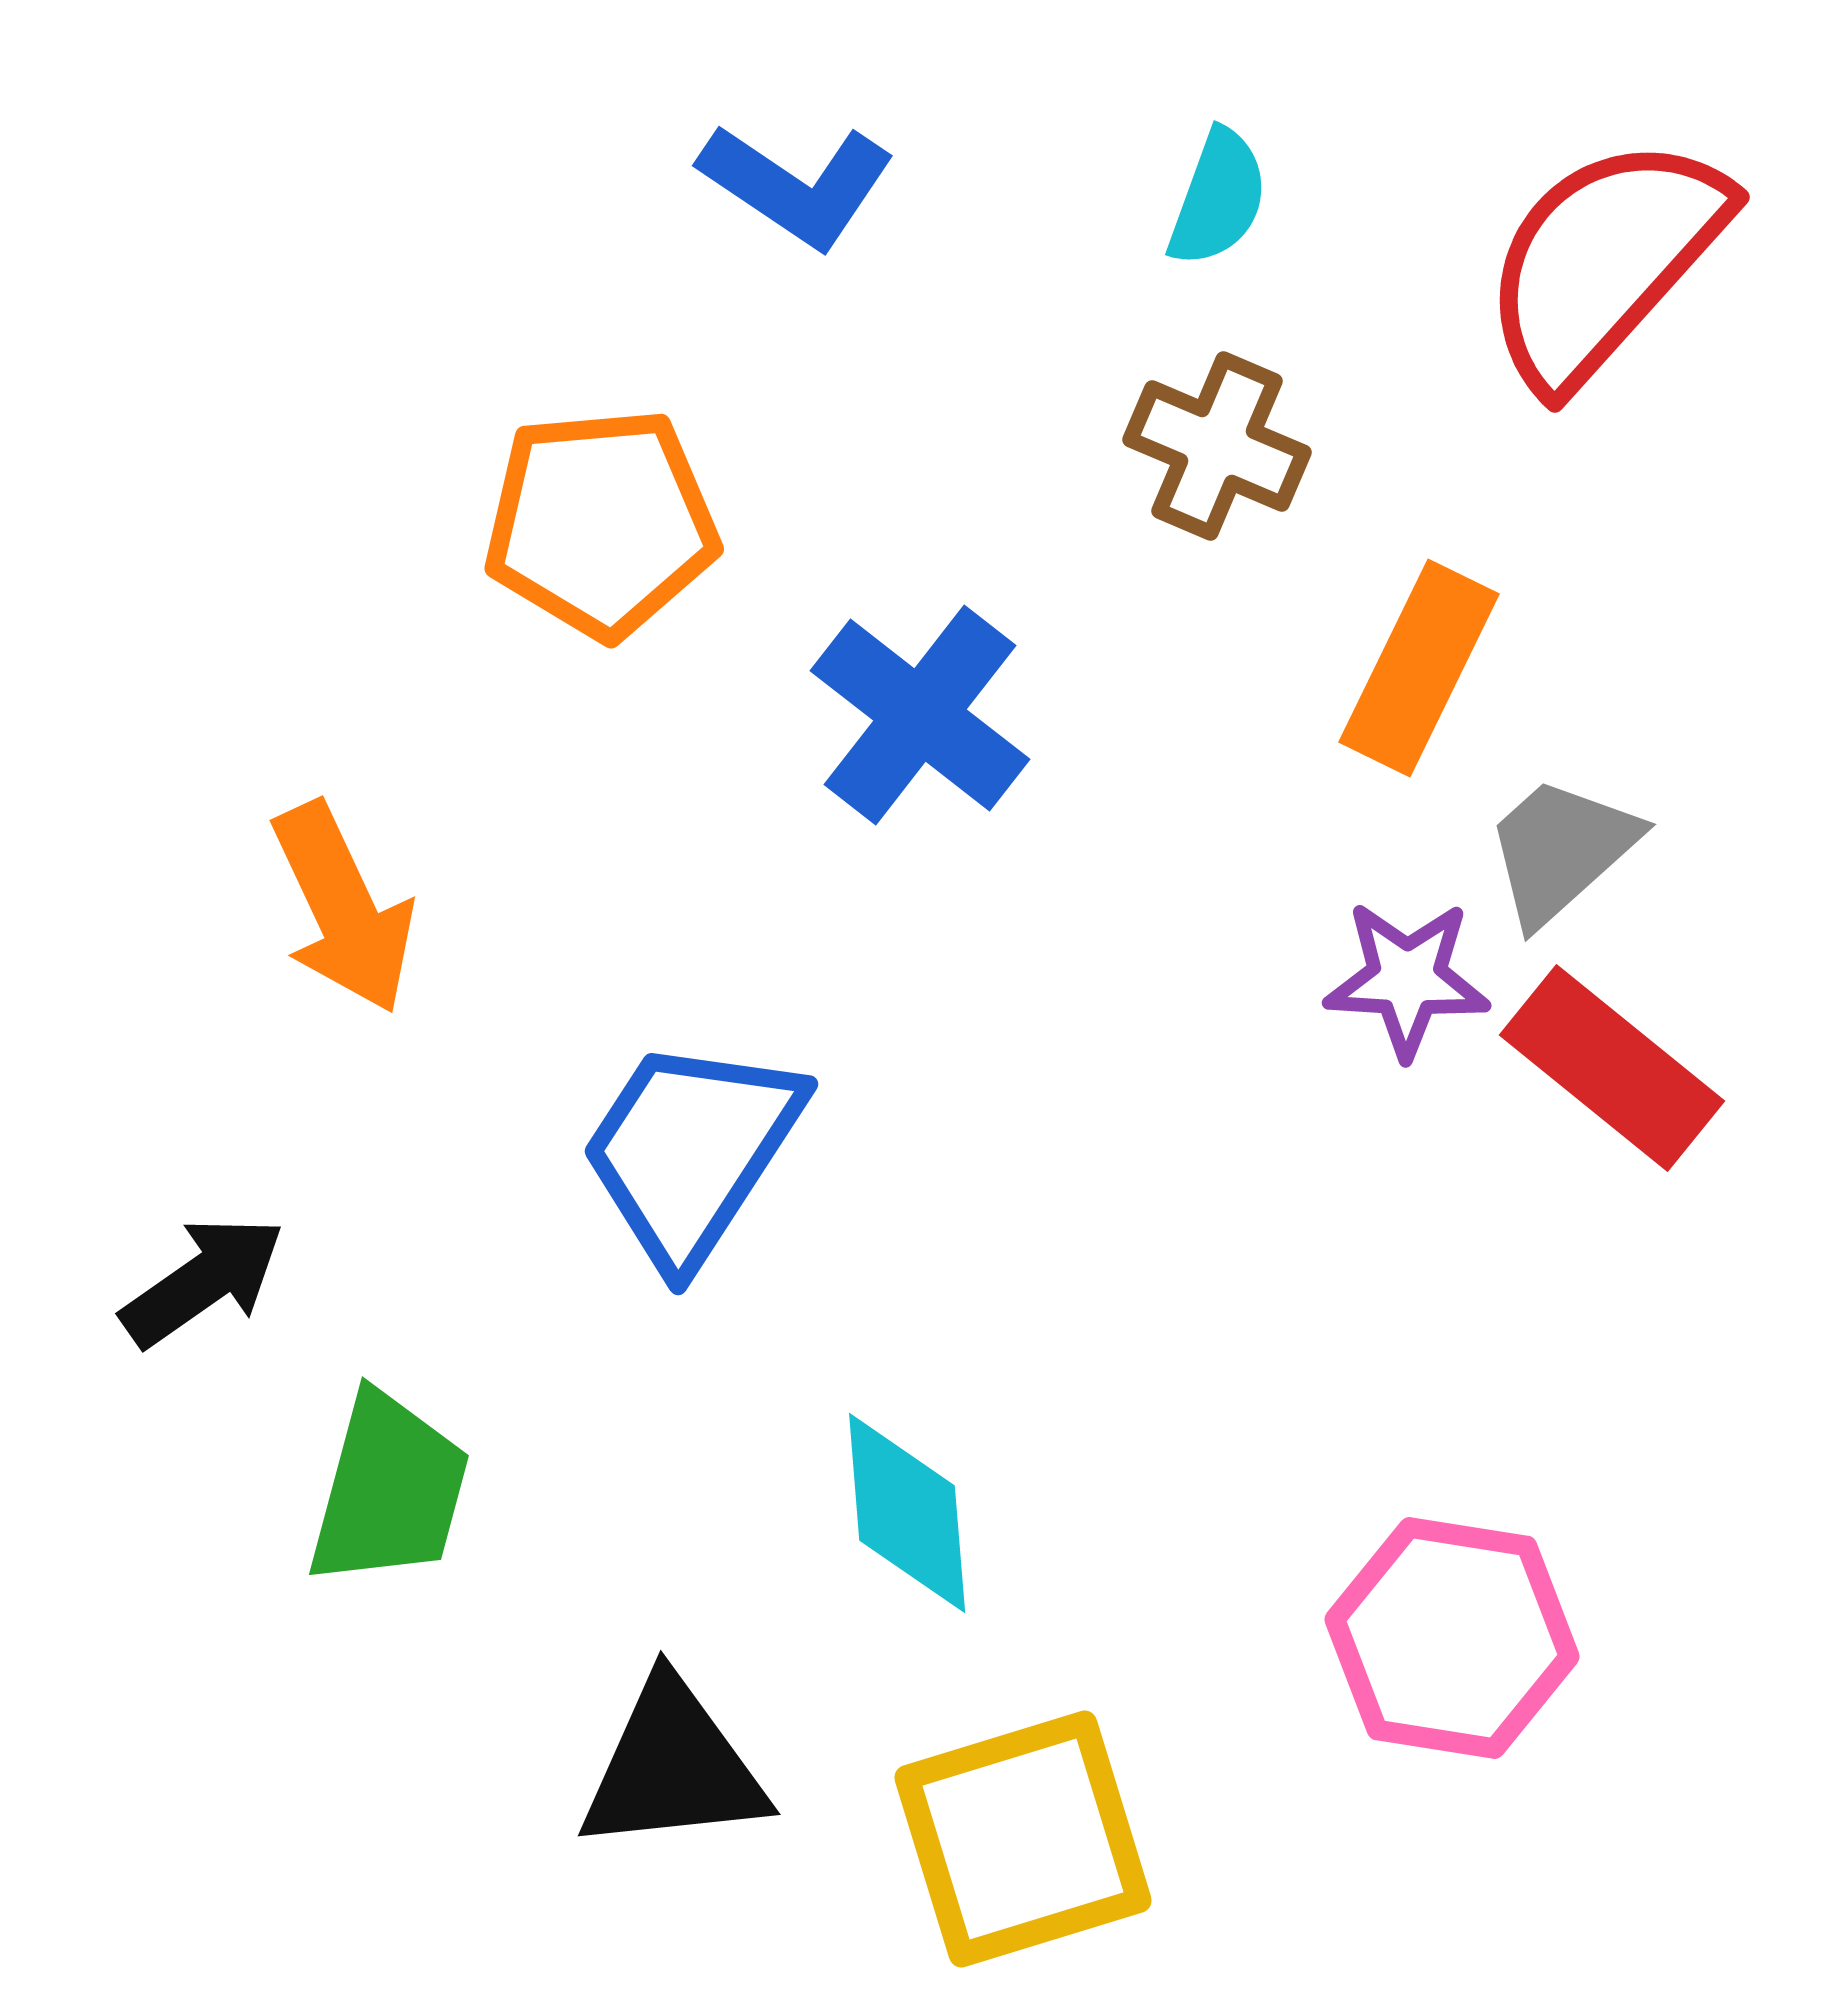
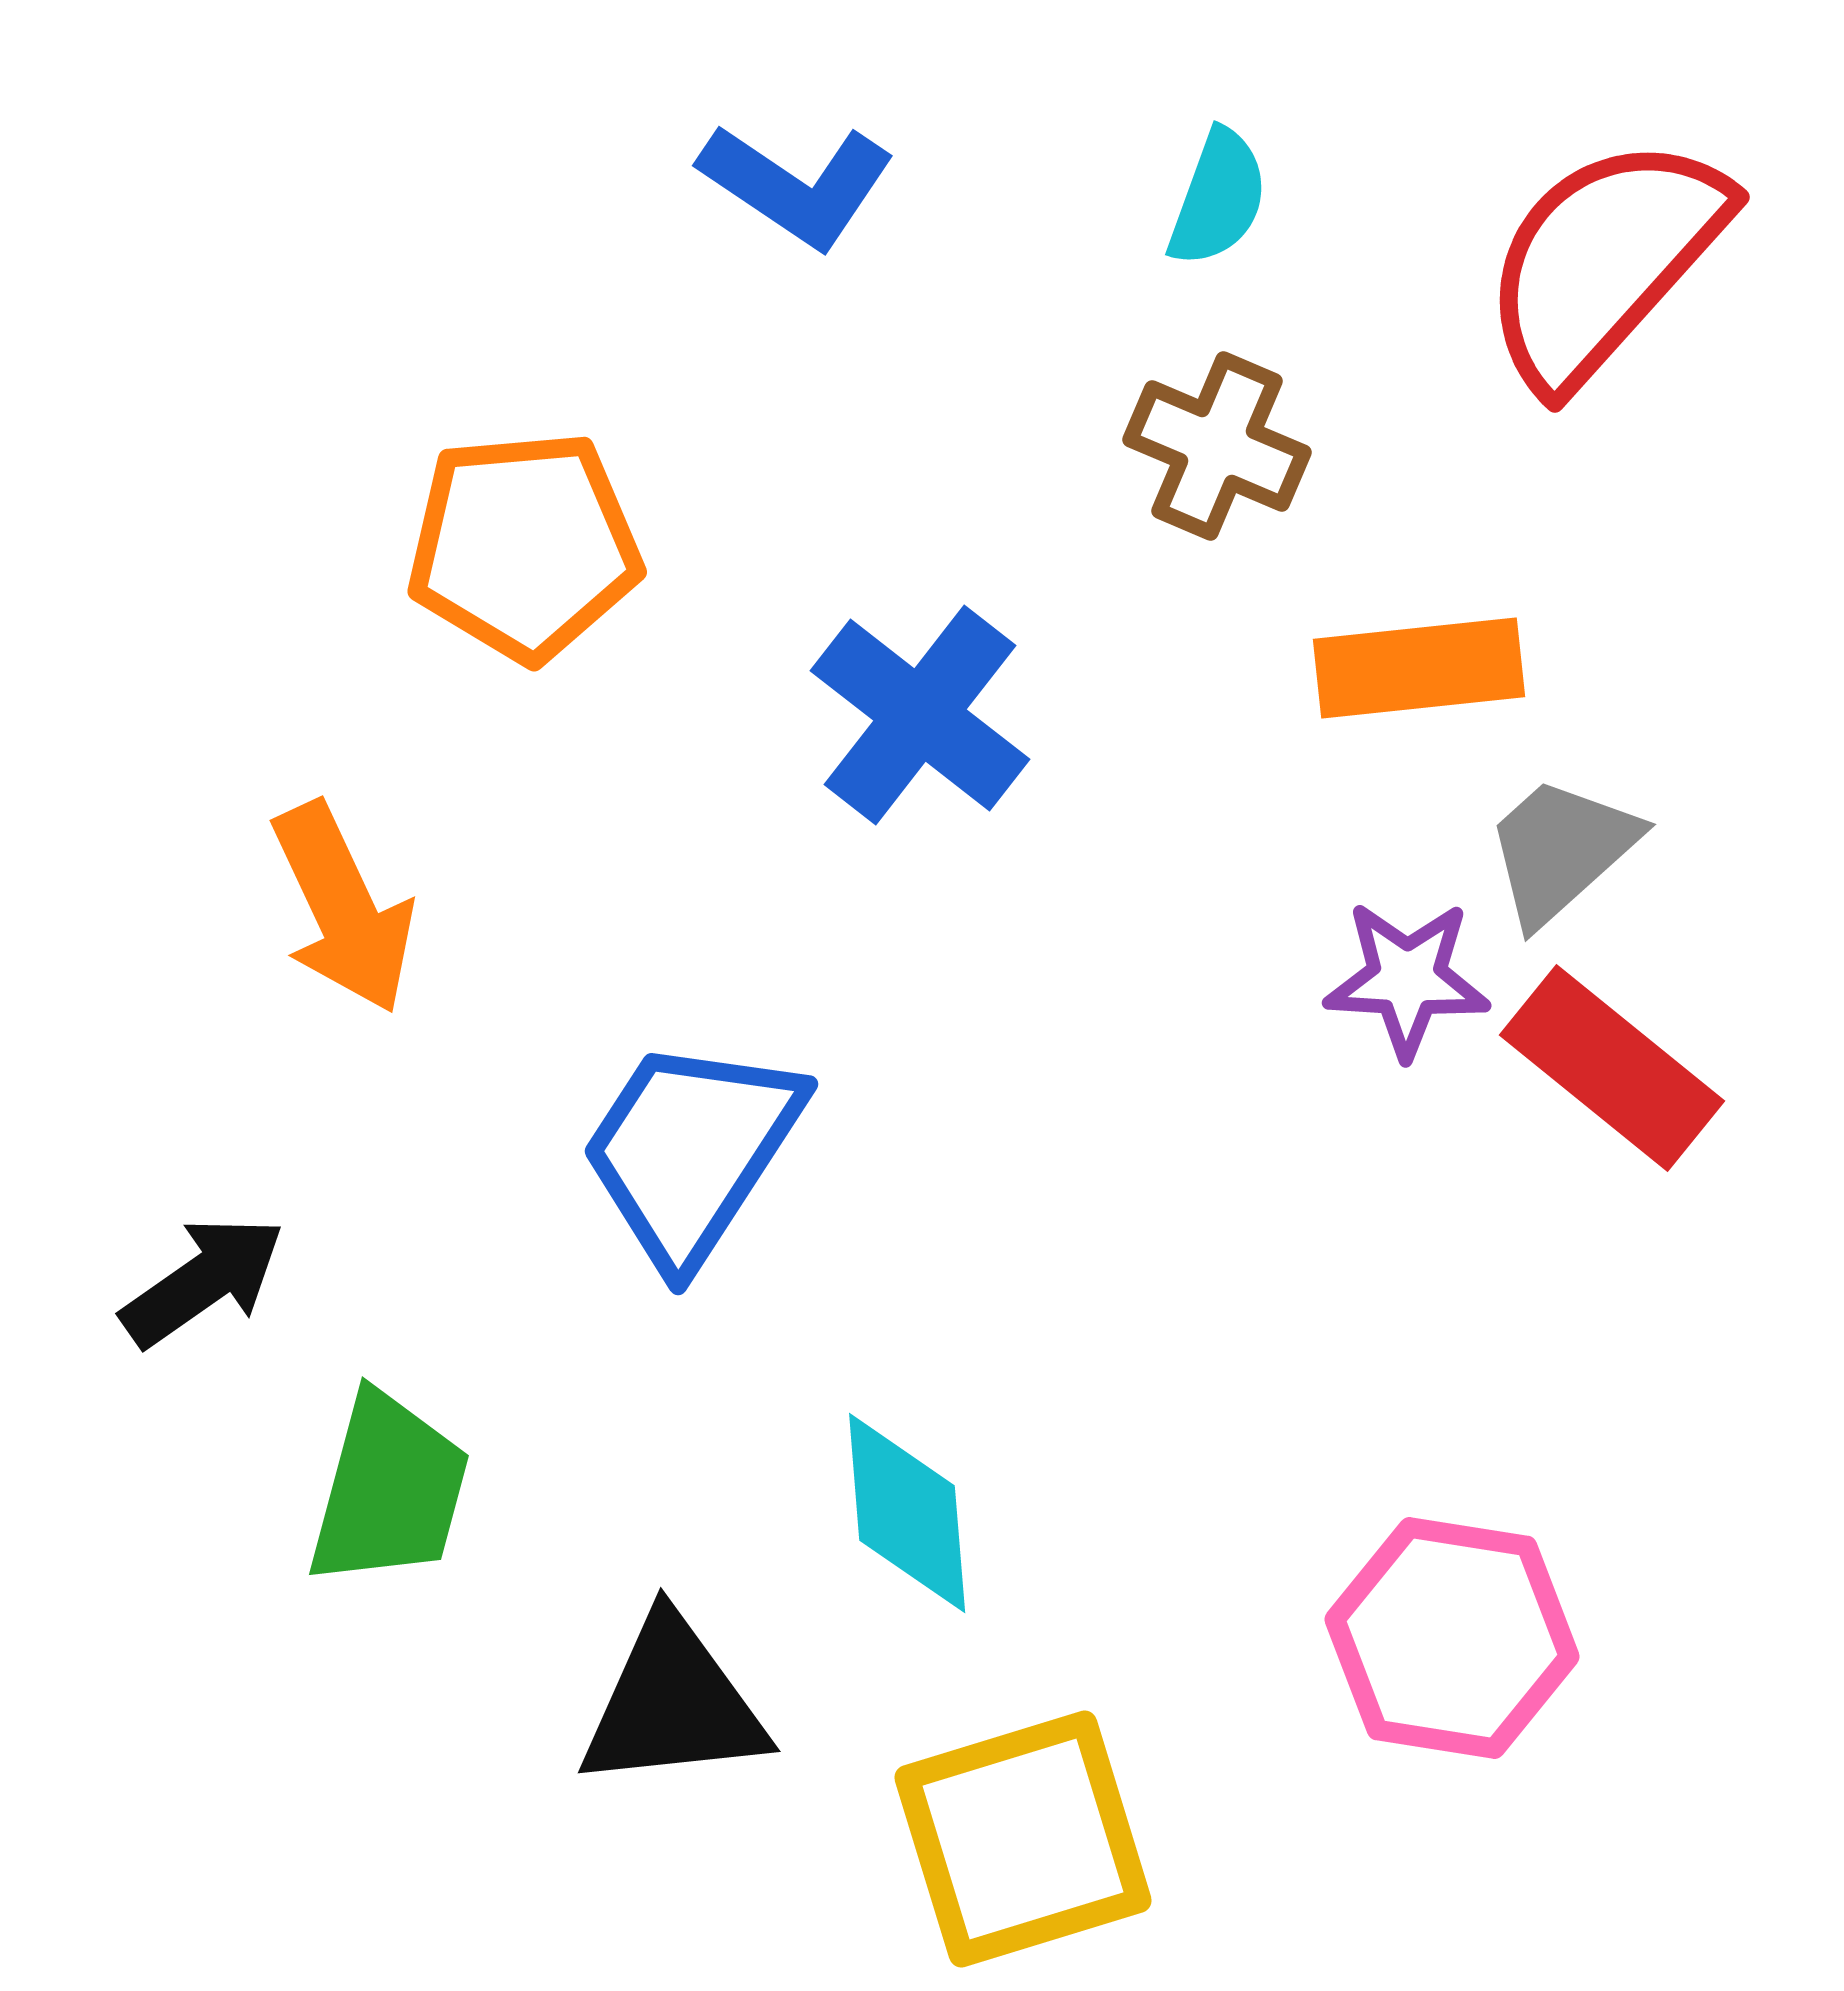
orange pentagon: moved 77 px left, 23 px down
orange rectangle: rotated 58 degrees clockwise
black triangle: moved 63 px up
